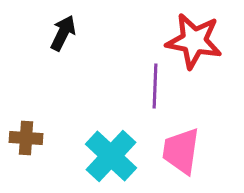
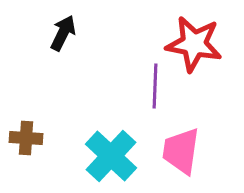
red star: moved 3 px down
